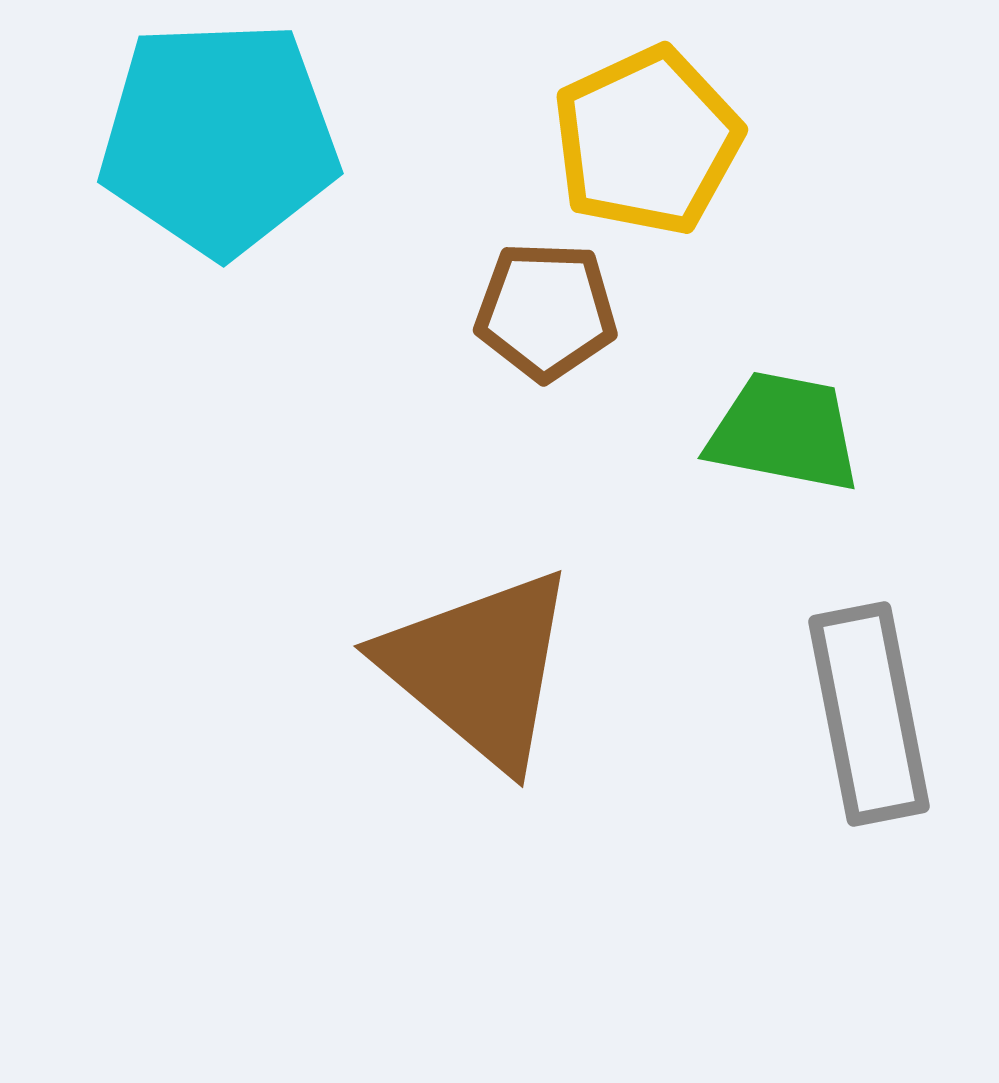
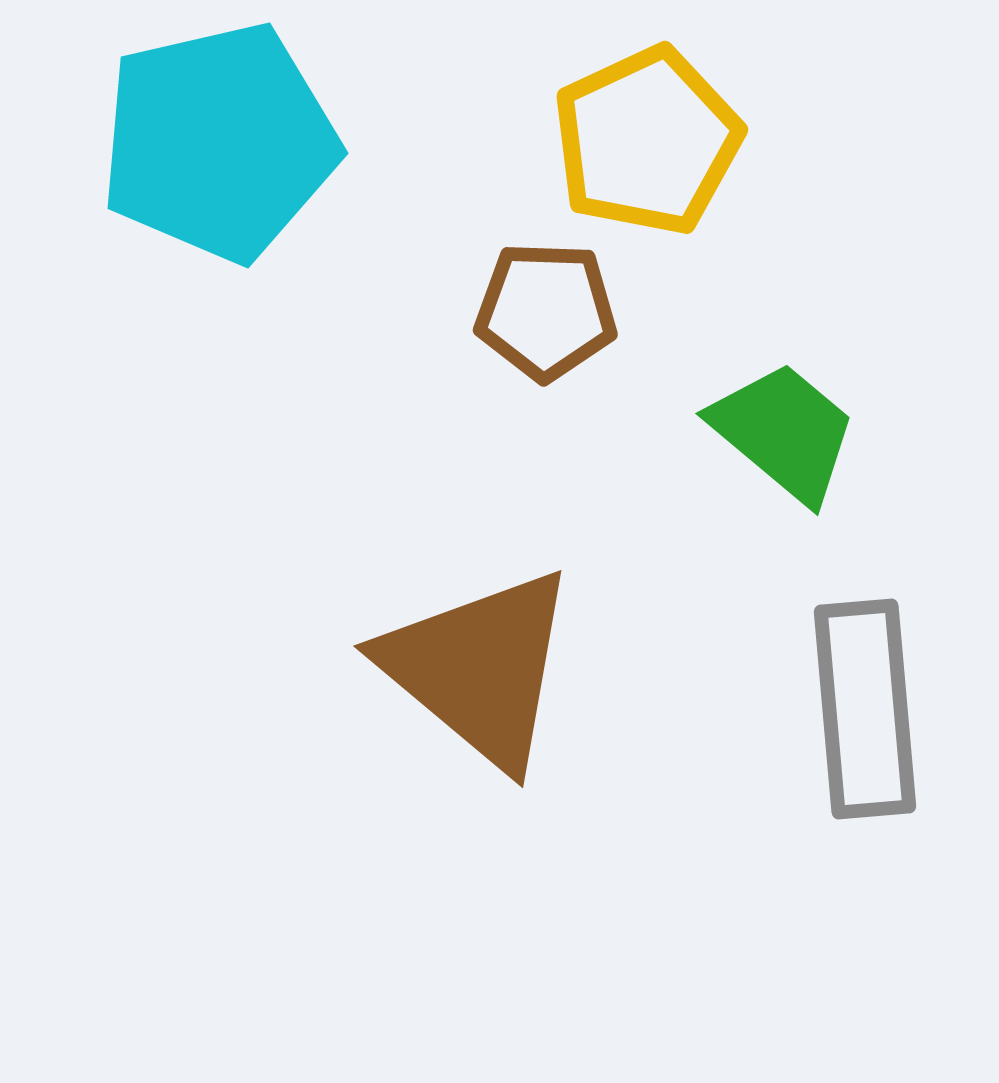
cyan pentagon: moved 4 px down; rotated 11 degrees counterclockwise
green trapezoid: rotated 29 degrees clockwise
gray rectangle: moved 4 px left, 5 px up; rotated 6 degrees clockwise
